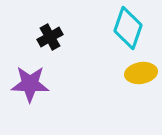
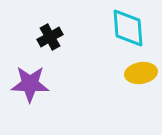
cyan diamond: rotated 24 degrees counterclockwise
